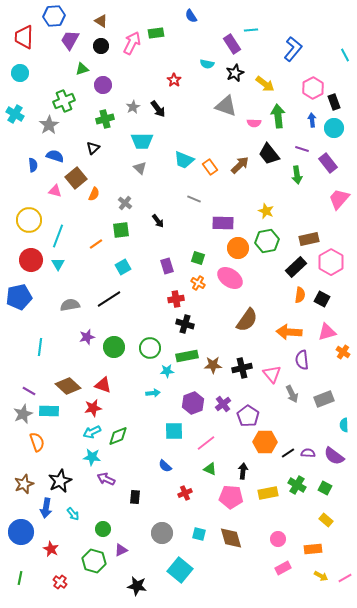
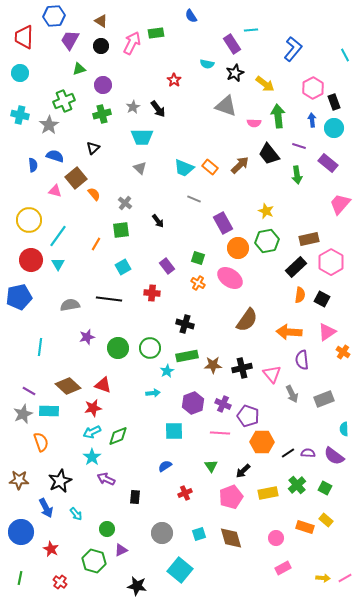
green triangle at (82, 69): moved 3 px left
cyan cross at (15, 114): moved 5 px right, 1 px down; rotated 18 degrees counterclockwise
green cross at (105, 119): moved 3 px left, 5 px up
cyan trapezoid at (142, 141): moved 4 px up
purple line at (302, 149): moved 3 px left, 3 px up
cyan trapezoid at (184, 160): moved 8 px down
purple rectangle at (328, 163): rotated 12 degrees counterclockwise
orange rectangle at (210, 167): rotated 14 degrees counterclockwise
orange semicircle at (94, 194): rotated 64 degrees counterclockwise
pink trapezoid at (339, 199): moved 1 px right, 5 px down
purple rectangle at (223, 223): rotated 60 degrees clockwise
cyan line at (58, 236): rotated 15 degrees clockwise
orange line at (96, 244): rotated 24 degrees counterclockwise
purple rectangle at (167, 266): rotated 21 degrees counterclockwise
black line at (109, 299): rotated 40 degrees clockwise
red cross at (176, 299): moved 24 px left, 6 px up; rotated 14 degrees clockwise
pink triangle at (327, 332): rotated 18 degrees counterclockwise
green circle at (114, 347): moved 4 px right, 1 px down
cyan star at (167, 371): rotated 24 degrees counterclockwise
purple cross at (223, 404): rotated 28 degrees counterclockwise
purple pentagon at (248, 416): rotated 15 degrees counterclockwise
cyan semicircle at (344, 425): moved 4 px down
orange semicircle at (37, 442): moved 4 px right
orange hexagon at (265, 442): moved 3 px left
pink line at (206, 443): moved 14 px right, 10 px up; rotated 42 degrees clockwise
cyan star at (92, 457): rotated 30 degrees clockwise
blue semicircle at (165, 466): rotated 104 degrees clockwise
green triangle at (210, 469): moved 1 px right, 3 px up; rotated 32 degrees clockwise
black arrow at (243, 471): rotated 140 degrees counterclockwise
brown star at (24, 484): moved 5 px left, 4 px up; rotated 24 degrees clockwise
green cross at (297, 485): rotated 18 degrees clockwise
pink pentagon at (231, 497): rotated 25 degrees counterclockwise
blue arrow at (46, 508): rotated 36 degrees counterclockwise
cyan arrow at (73, 514): moved 3 px right
green circle at (103, 529): moved 4 px right
cyan square at (199, 534): rotated 32 degrees counterclockwise
pink circle at (278, 539): moved 2 px left, 1 px up
orange rectangle at (313, 549): moved 8 px left, 22 px up; rotated 24 degrees clockwise
yellow arrow at (321, 576): moved 2 px right, 2 px down; rotated 24 degrees counterclockwise
